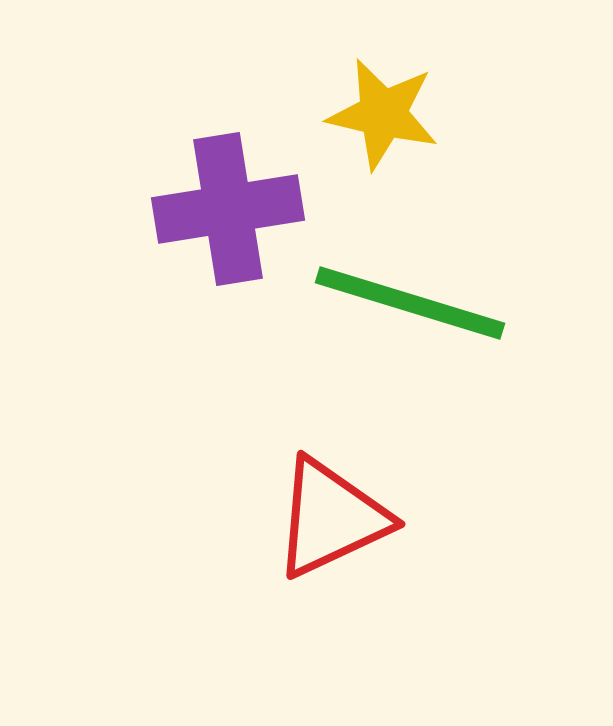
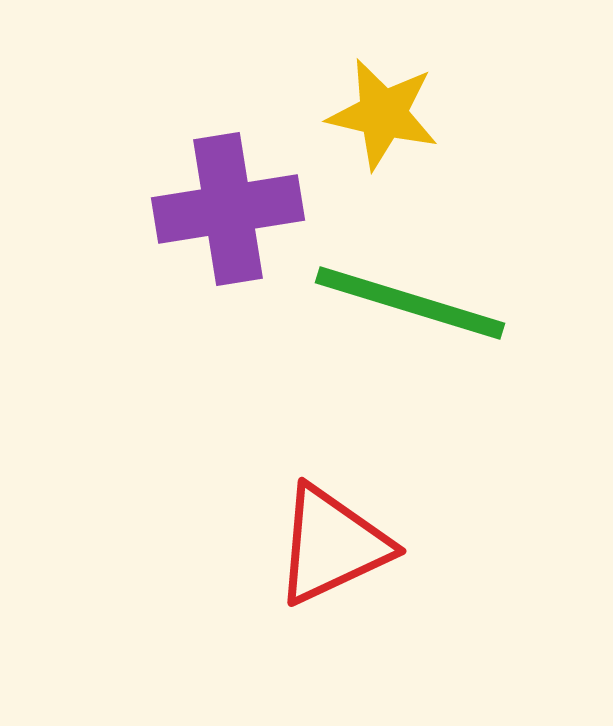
red triangle: moved 1 px right, 27 px down
